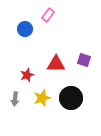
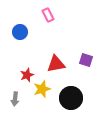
pink rectangle: rotated 64 degrees counterclockwise
blue circle: moved 5 px left, 3 px down
purple square: moved 2 px right
red triangle: rotated 12 degrees counterclockwise
yellow star: moved 9 px up
